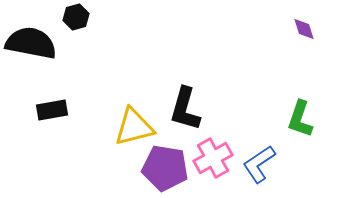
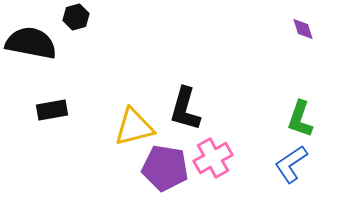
purple diamond: moved 1 px left
blue L-shape: moved 32 px right
